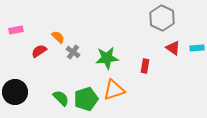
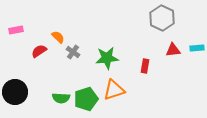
red triangle: moved 2 px down; rotated 42 degrees counterclockwise
green semicircle: rotated 138 degrees clockwise
